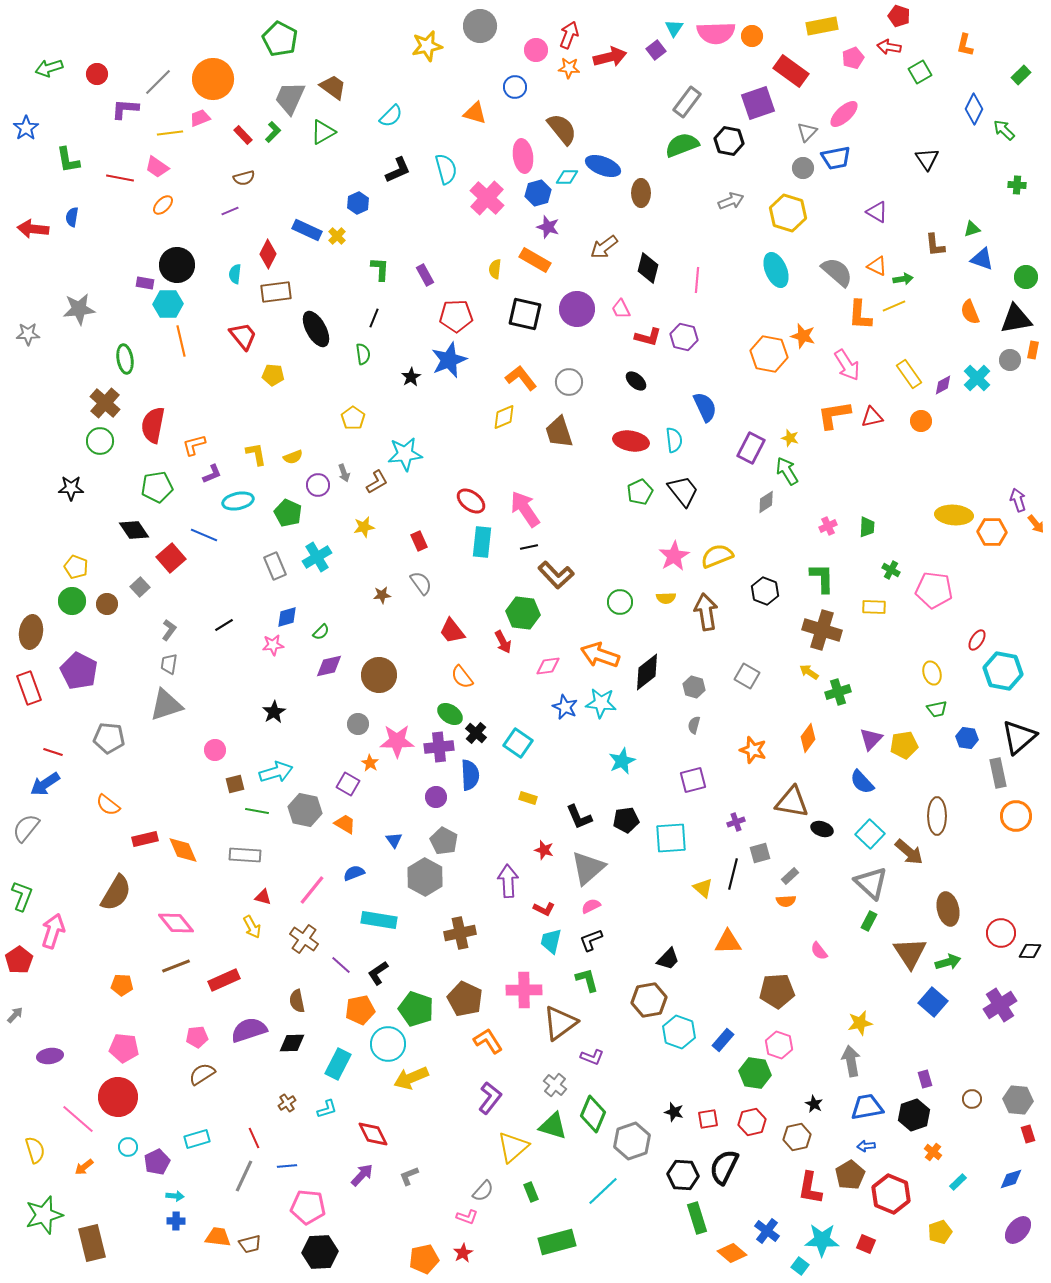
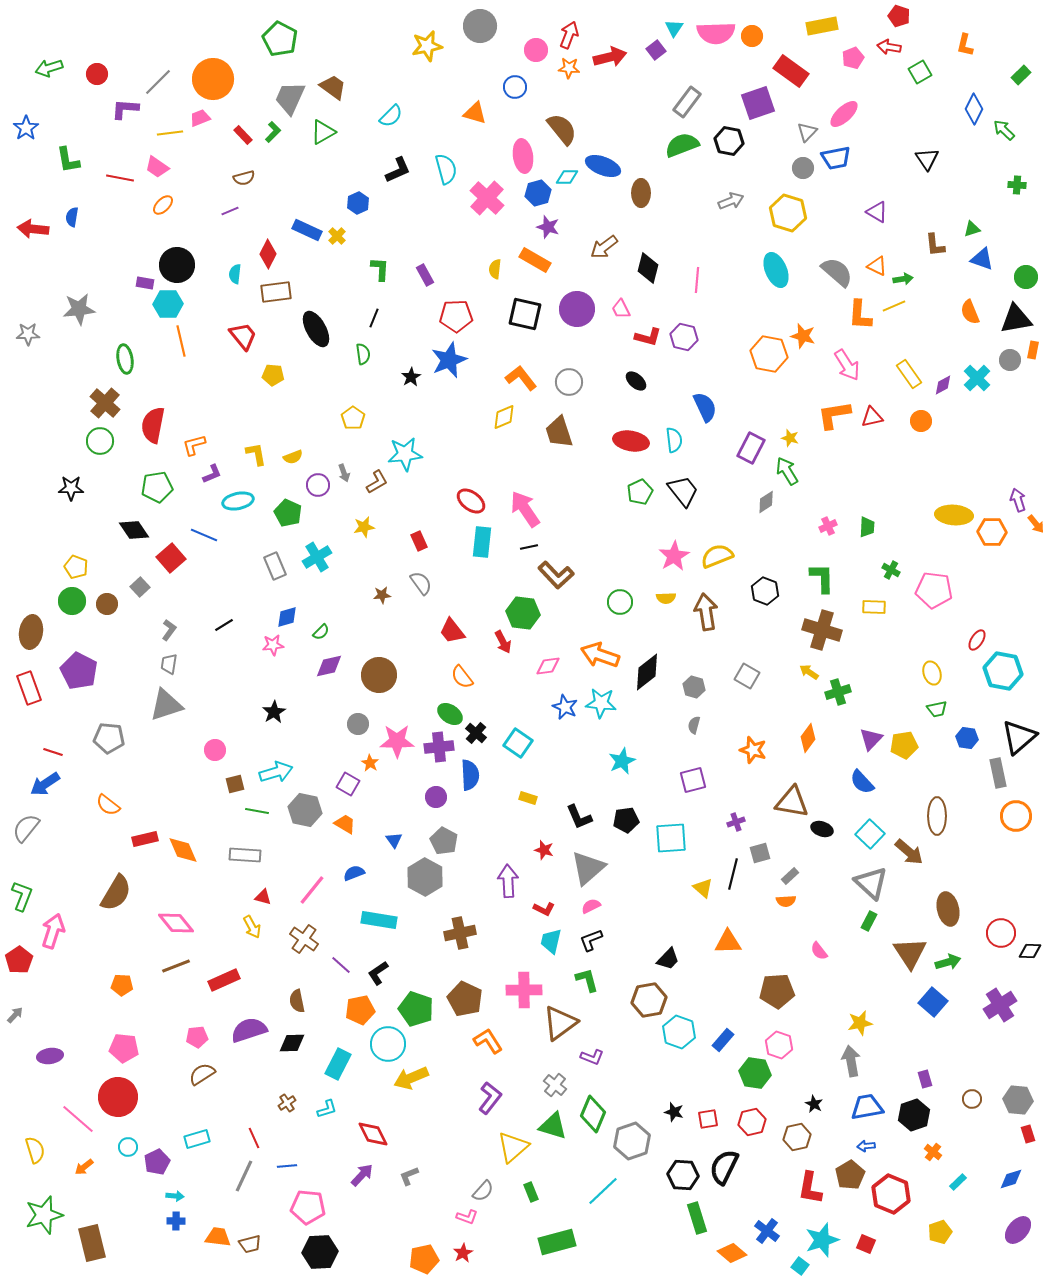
cyan star at (822, 1240): rotated 20 degrees counterclockwise
